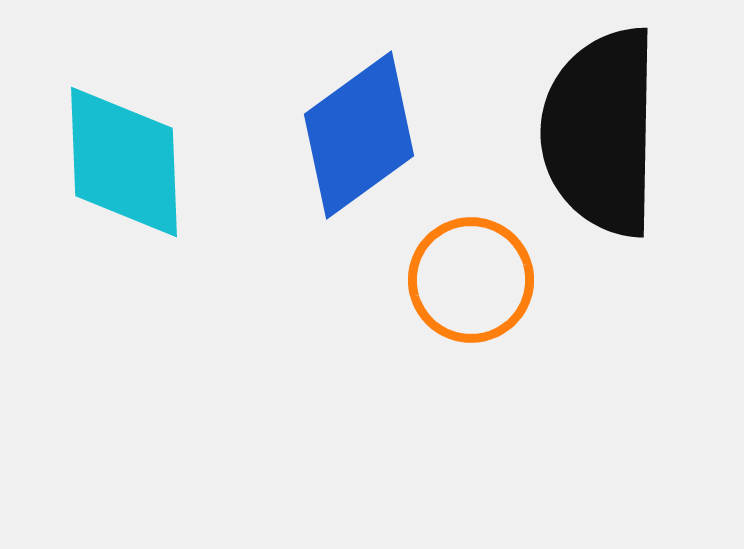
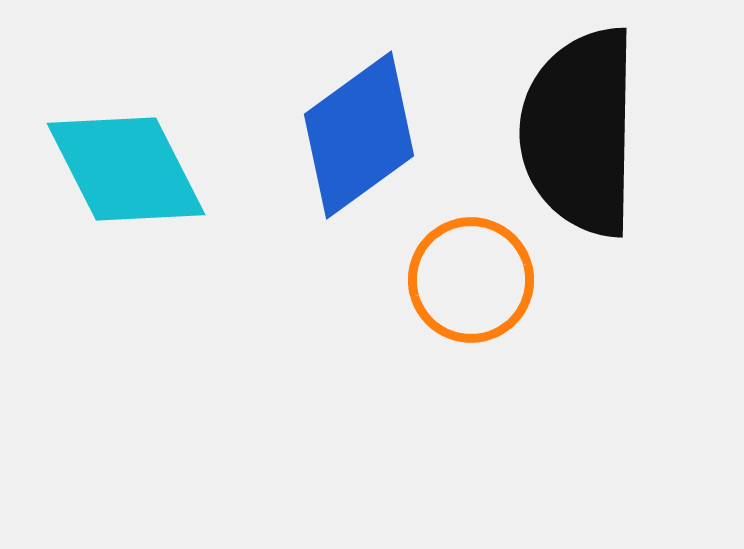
black semicircle: moved 21 px left
cyan diamond: moved 2 px right, 7 px down; rotated 25 degrees counterclockwise
